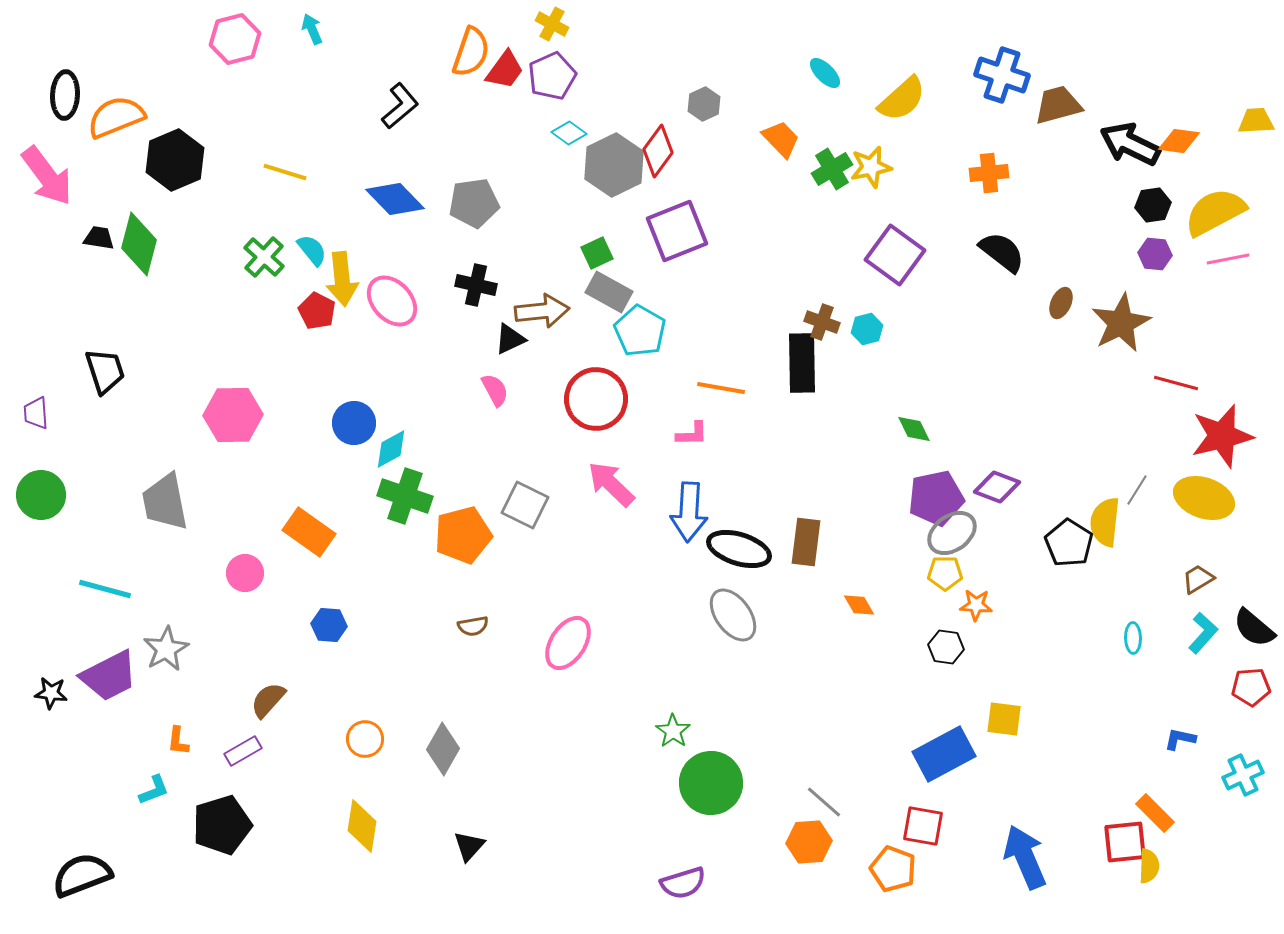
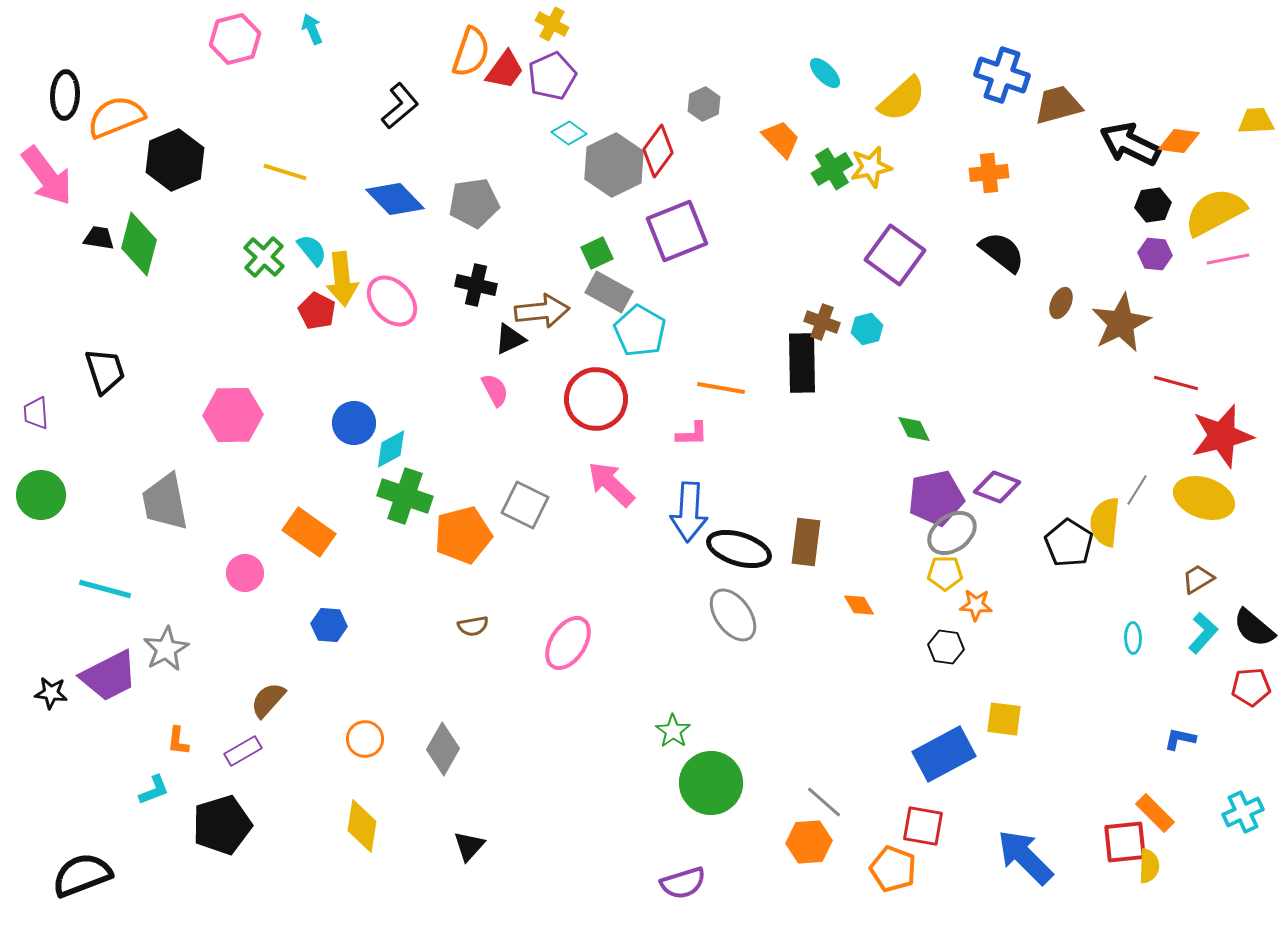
cyan cross at (1243, 775): moved 37 px down
blue arrow at (1025, 857): rotated 22 degrees counterclockwise
